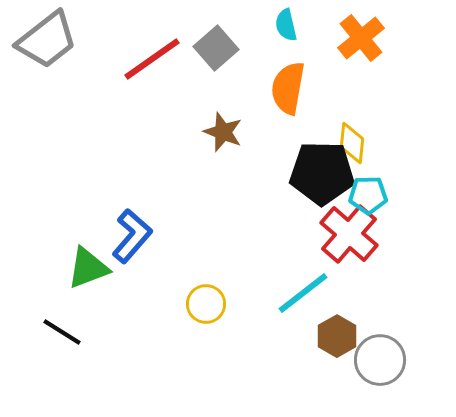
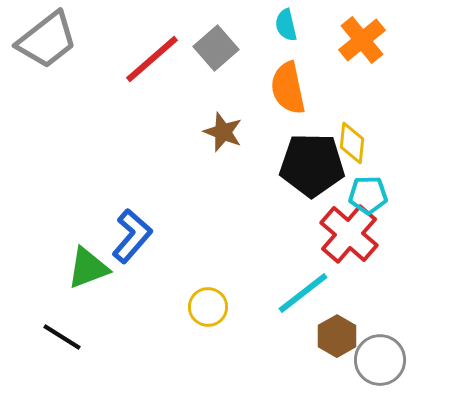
orange cross: moved 1 px right, 2 px down
red line: rotated 6 degrees counterclockwise
orange semicircle: rotated 22 degrees counterclockwise
black pentagon: moved 10 px left, 8 px up
yellow circle: moved 2 px right, 3 px down
black line: moved 5 px down
